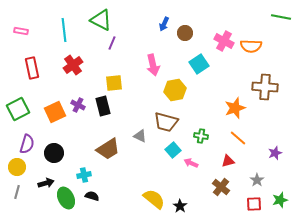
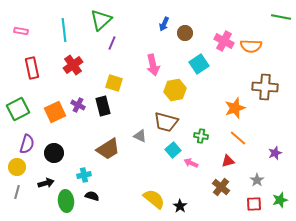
green triangle at (101, 20): rotated 50 degrees clockwise
yellow square at (114, 83): rotated 24 degrees clockwise
green ellipse at (66, 198): moved 3 px down; rotated 20 degrees clockwise
